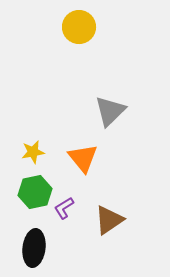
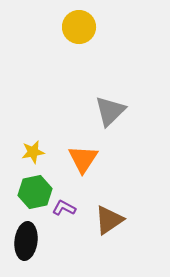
orange triangle: moved 1 px down; rotated 12 degrees clockwise
purple L-shape: rotated 60 degrees clockwise
black ellipse: moved 8 px left, 7 px up
